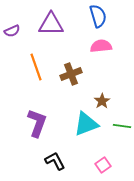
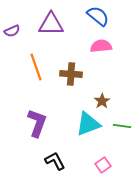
blue semicircle: rotated 35 degrees counterclockwise
brown cross: rotated 25 degrees clockwise
cyan triangle: moved 2 px right
